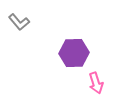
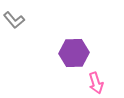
gray L-shape: moved 5 px left, 2 px up
